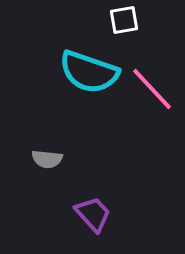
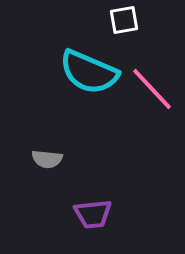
cyan semicircle: rotated 4 degrees clockwise
purple trapezoid: rotated 126 degrees clockwise
